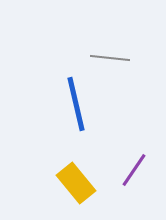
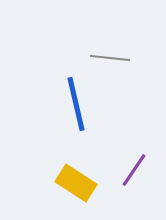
yellow rectangle: rotated 18 degrees counterclockwise
